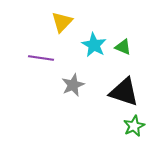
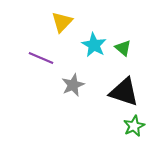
green triangle: moved 1 px down; rotated 18 degrees clockwise
purple line: rotated 15 degrees clockwise
